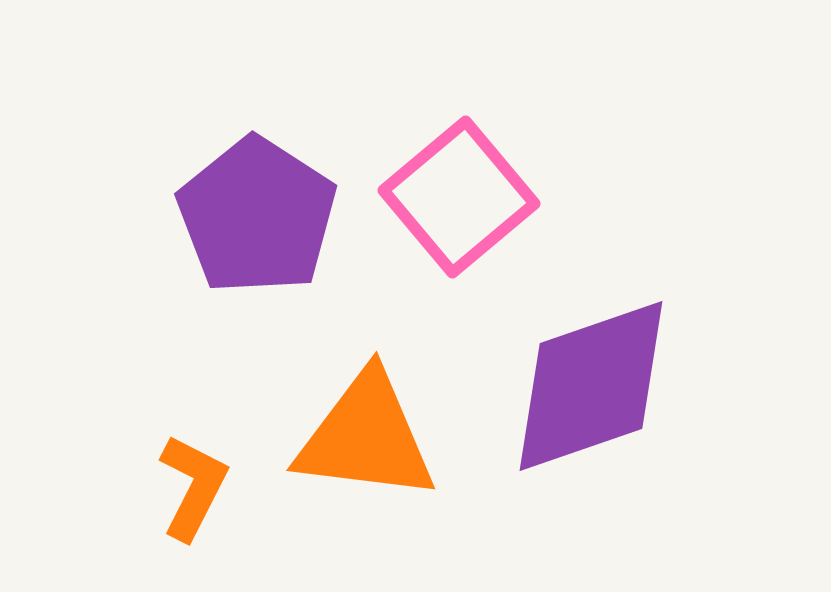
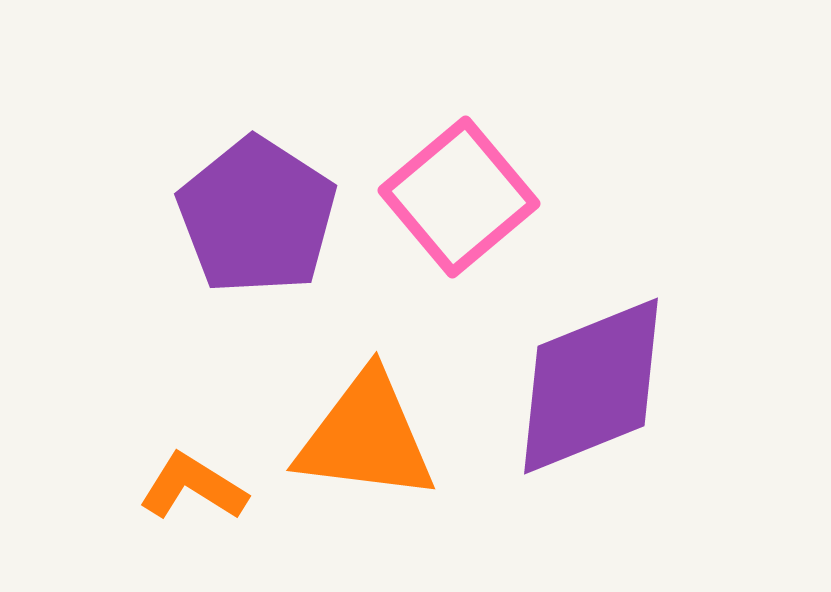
purple diamond: rotated 3 degrees counterclockwise
orange L-shape: rotated 85 degrees counterclockwise
